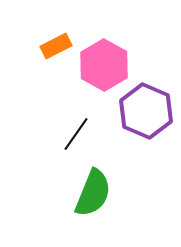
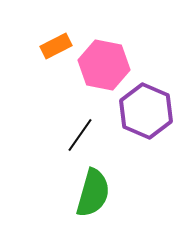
pink hexagon: rotated 18 degrees counterclockwise
black line: moved 4 px right, 1 px down
green semicircle: rotated 6 degrees counterclockwise
